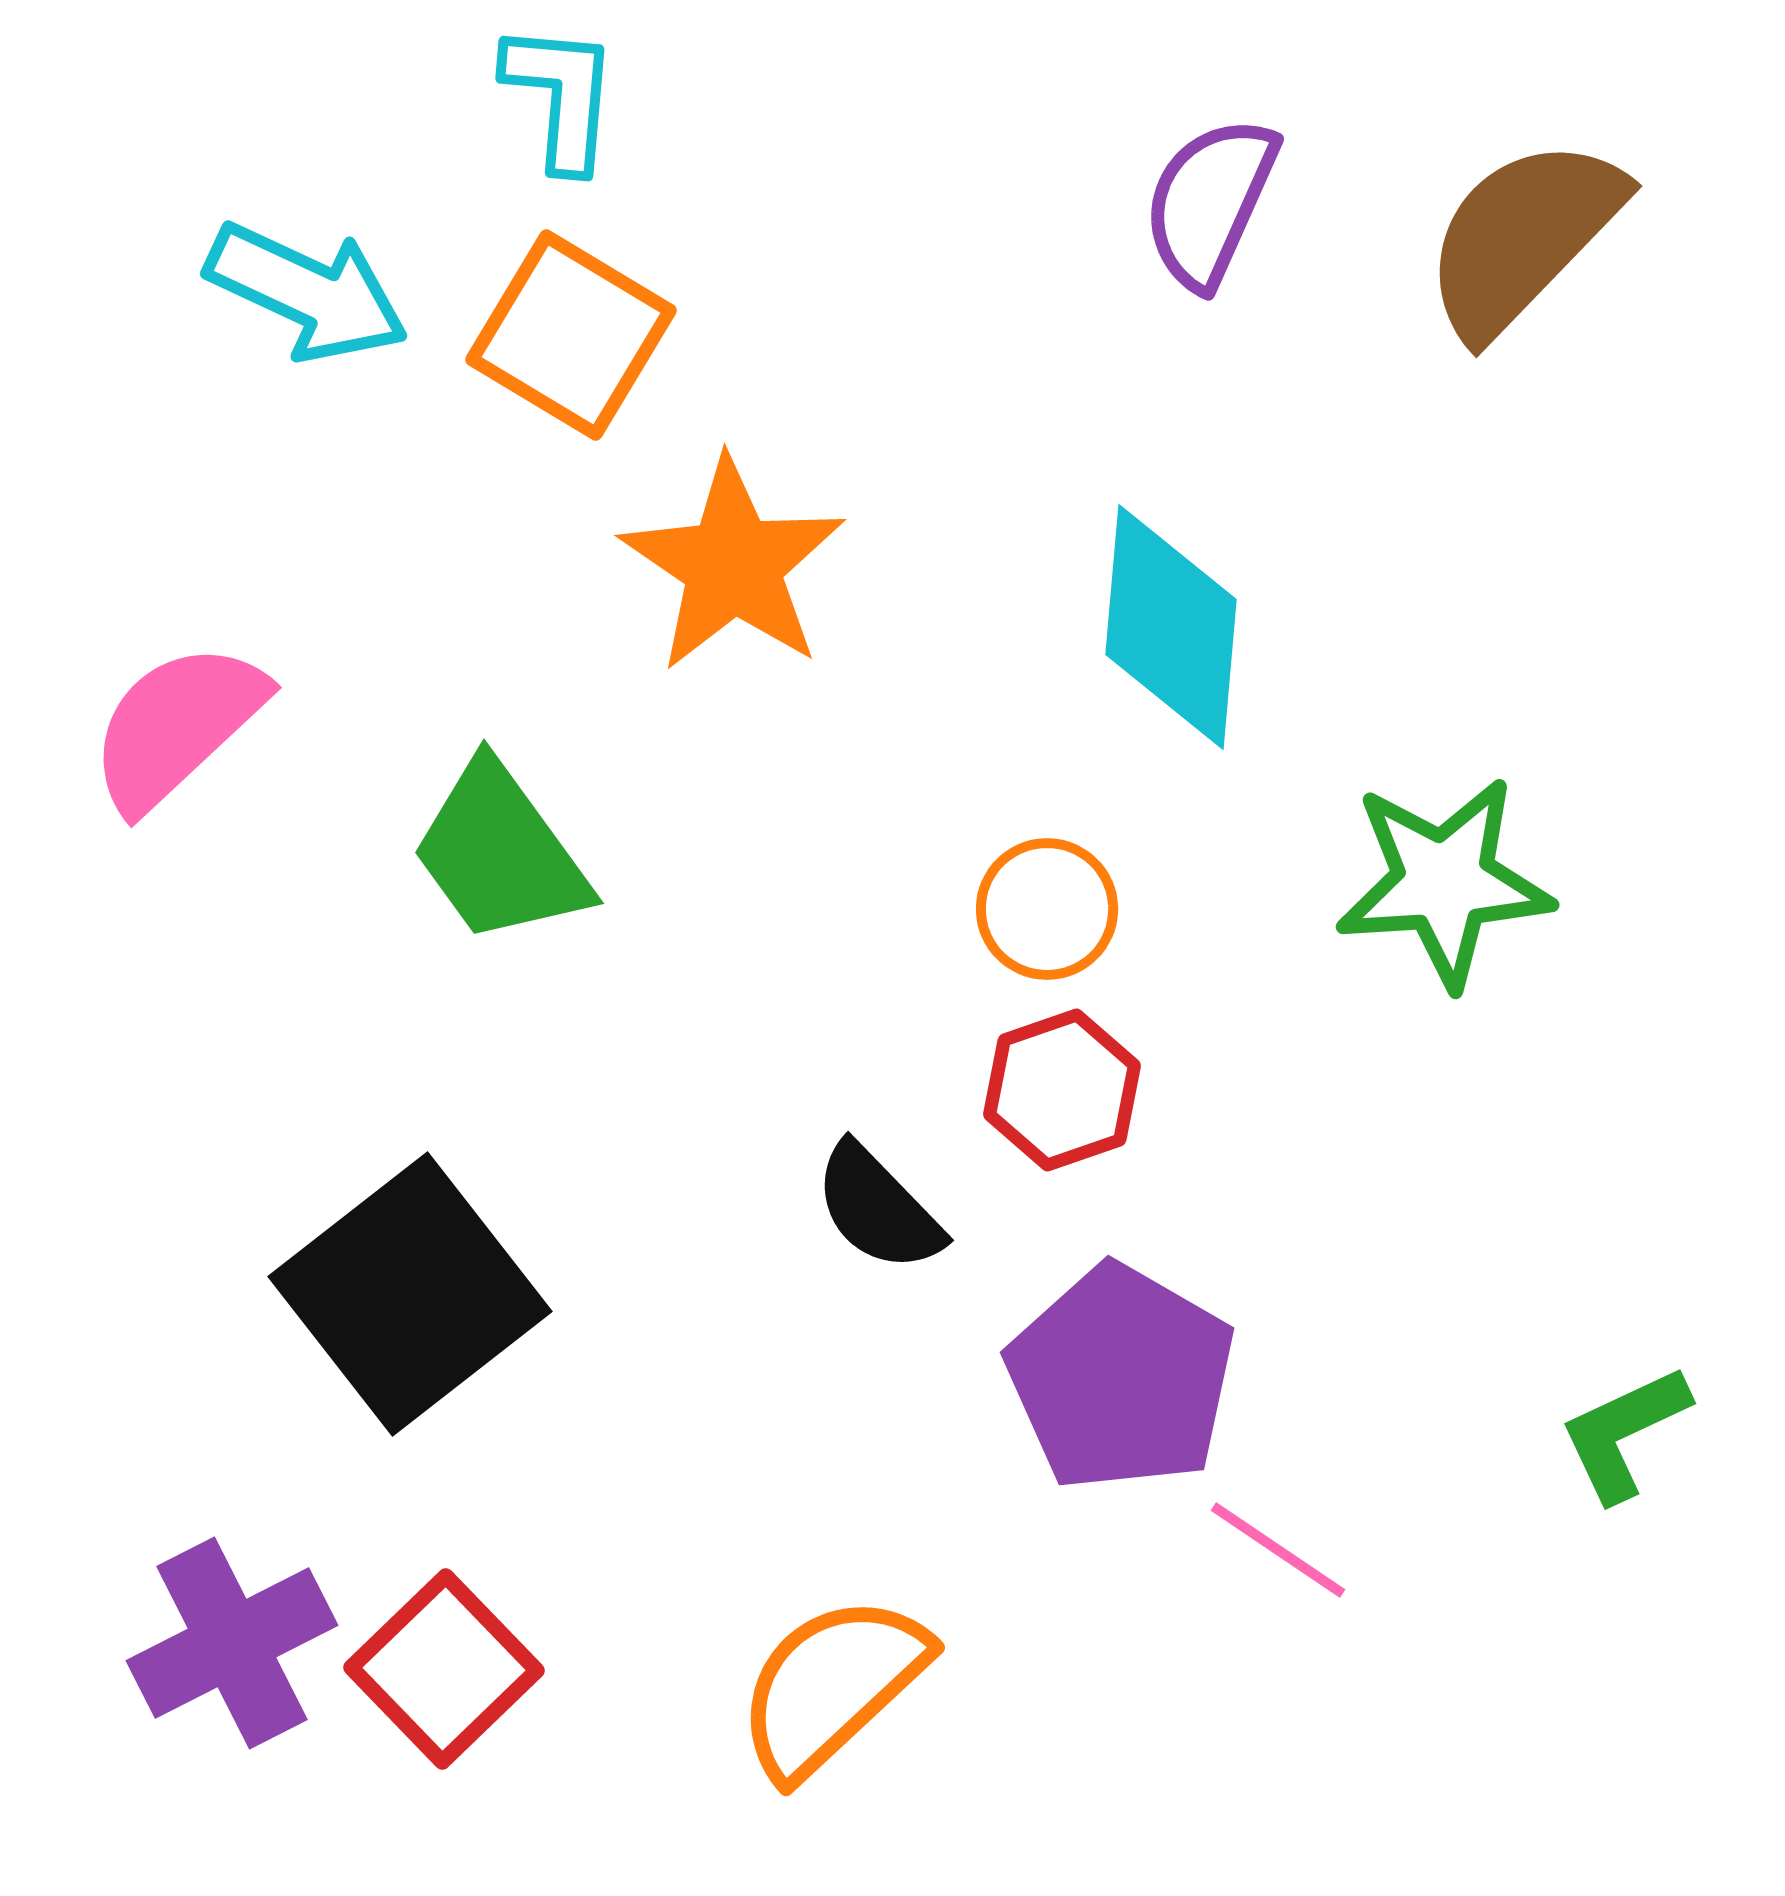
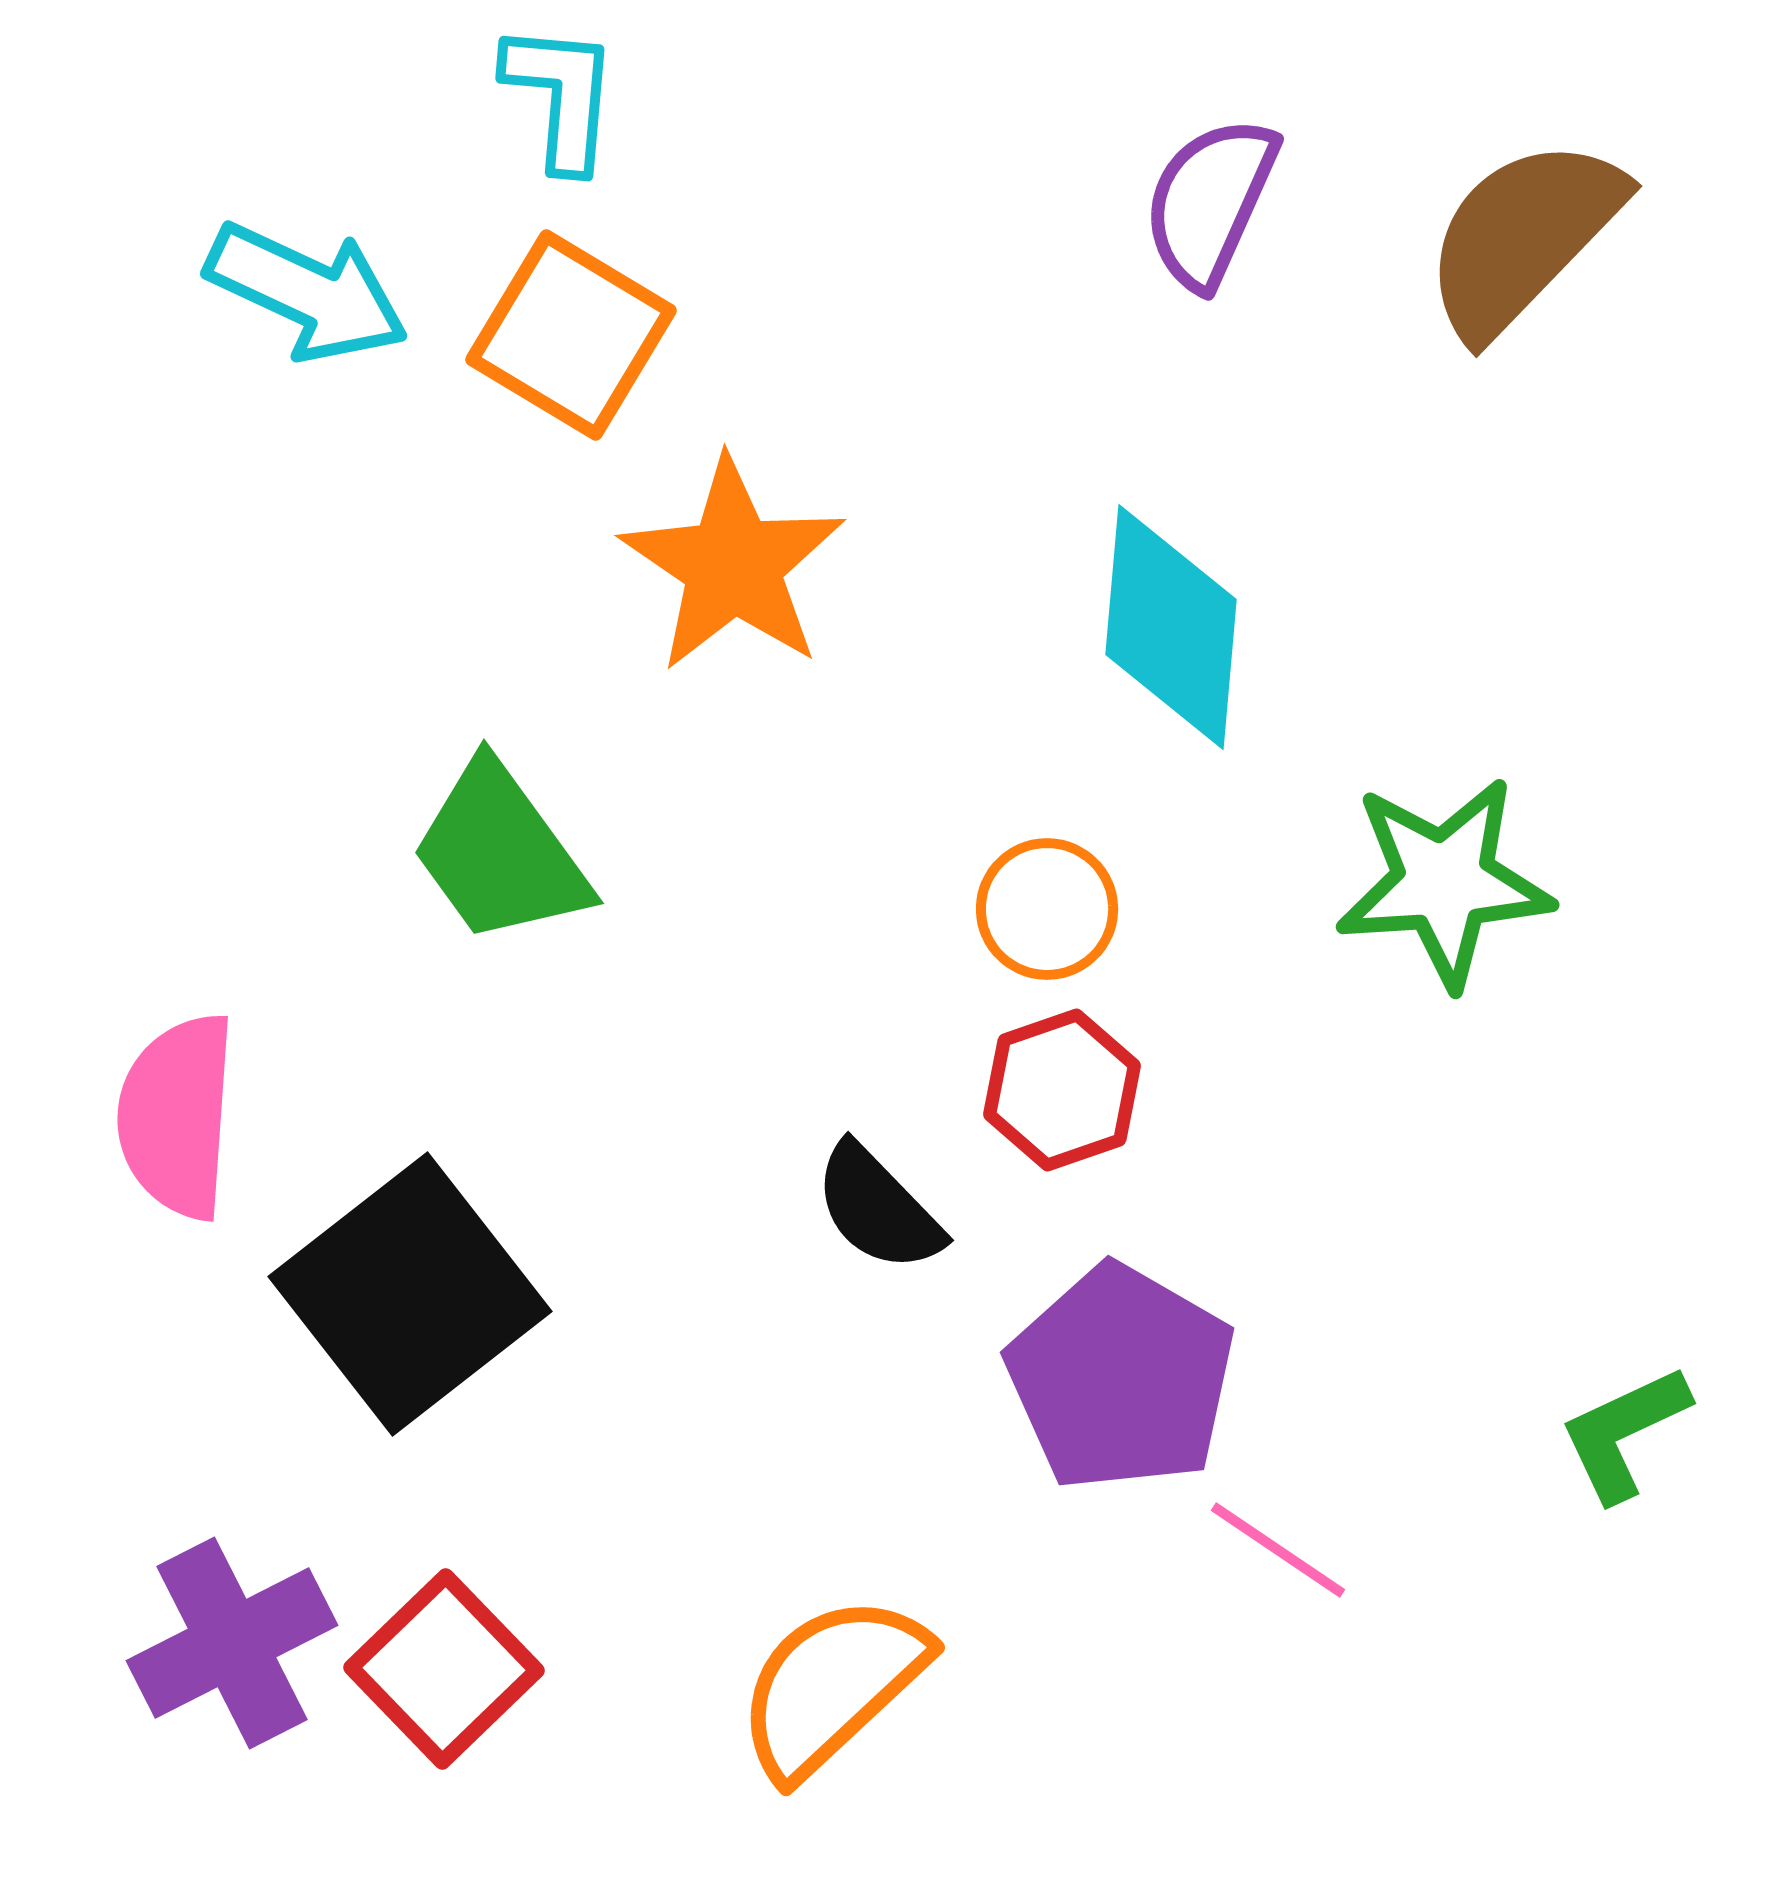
pink semicircle: moved 390 px down; rotated 43 degrees counterclockwise
